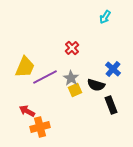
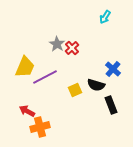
gray star: moved 14 px left, 34 px up
